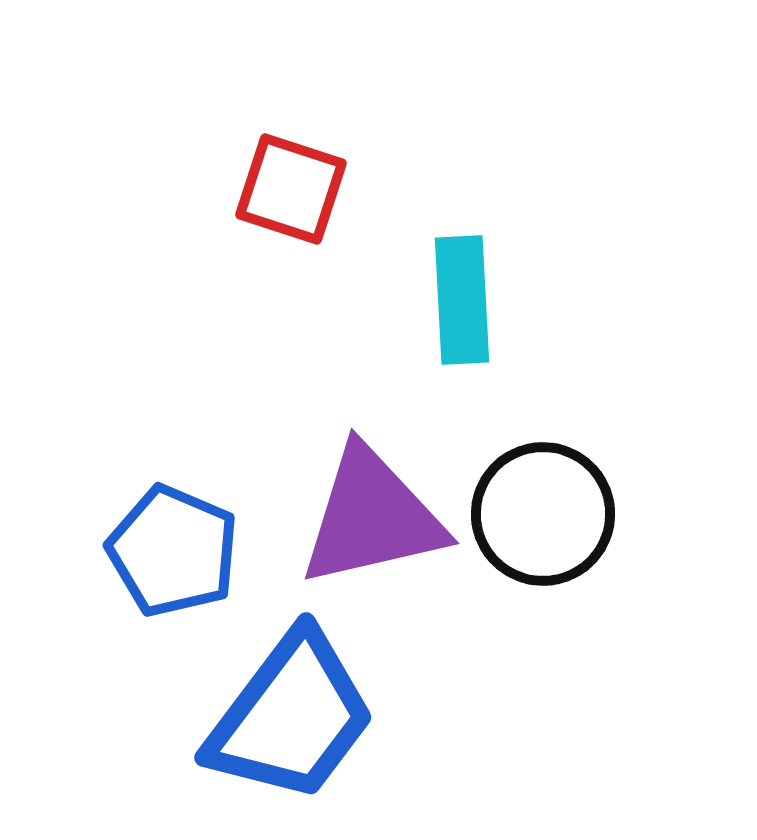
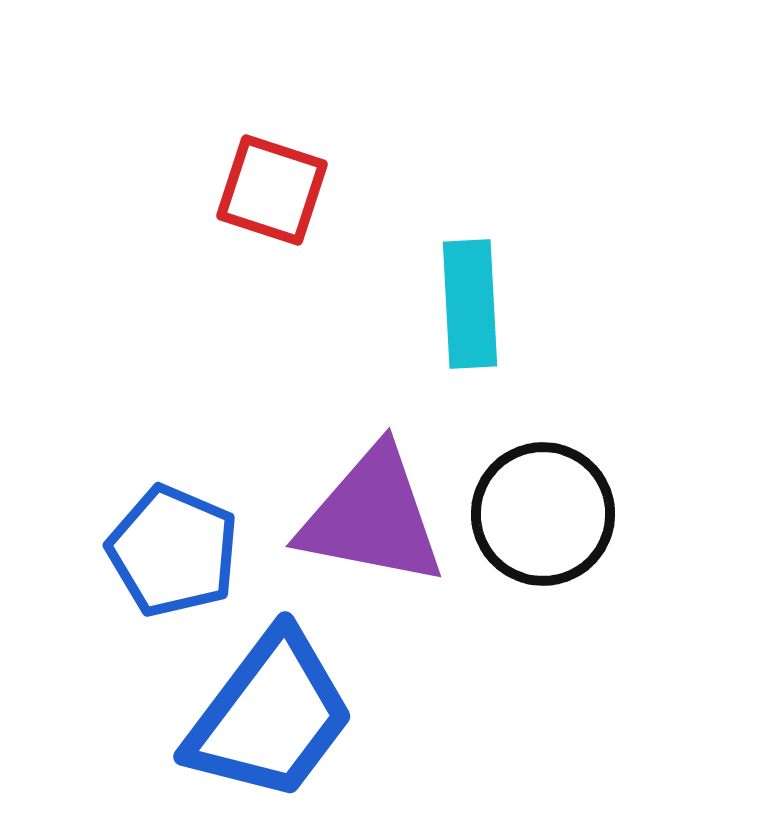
red square: moved 19 px left, 1 px down
cyan rectangle: moved 8 px right, 4 px down
purple triangle: rotated 24 degrees clockwise
blue trapezoid: moved 21 px left, 1 px up
